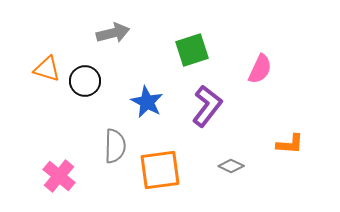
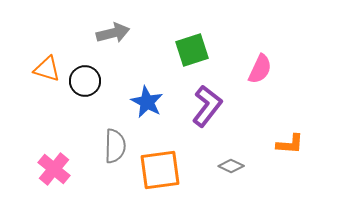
pink cross: moved 5 px left, 7 px up
